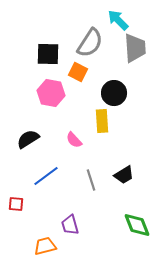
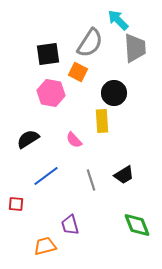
black square: rotated 10 degrees counterclockwise
